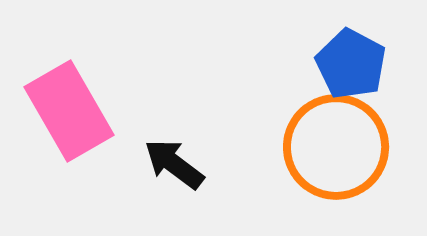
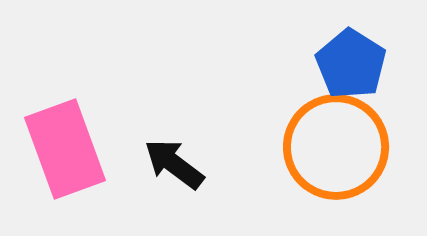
blue pentagon: rotated 4 degrees clockwise
pink rectangle: moved 4 px left, 38 px down; rotated 10 degrees clockwise
